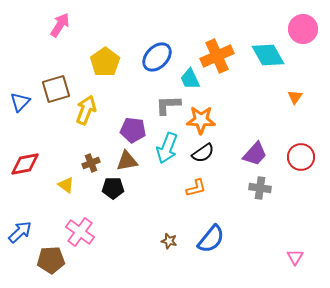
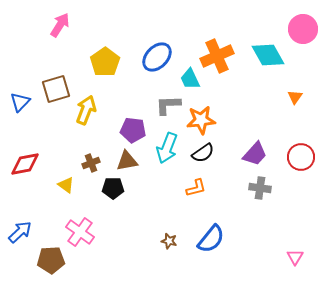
orange star: rotated 8 degrees counterclockwise
